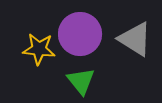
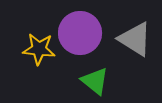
purple circle: moved 1 px up
green triangle: moved 14 px right; rotated 12 degrees counterclockwise
